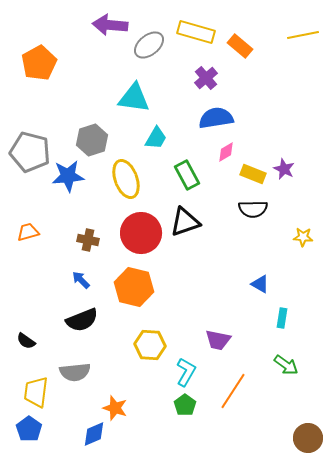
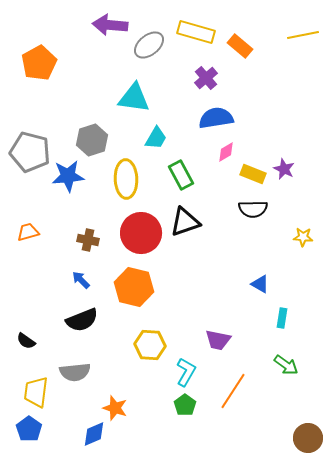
green rectangle at (187, 175): moved 6 px left
yellow ellipse at (126, 179): rotated 18 degrees clockwise
